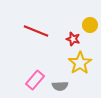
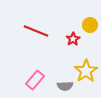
red star: rotated 24 degrees clockwise
yellow star: moved 6 px right, 8 px down
gray semicircle: moved 5 px right
